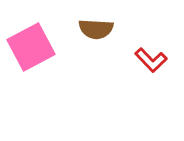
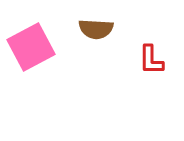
red L-shape: rotated 44 degrees clockwise
